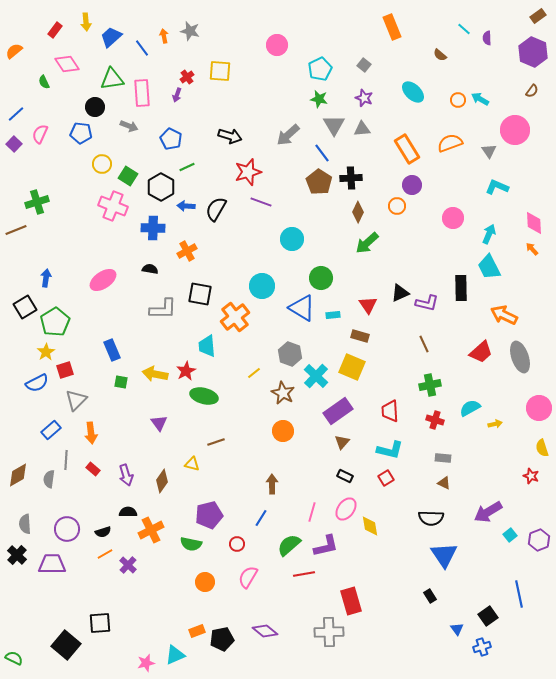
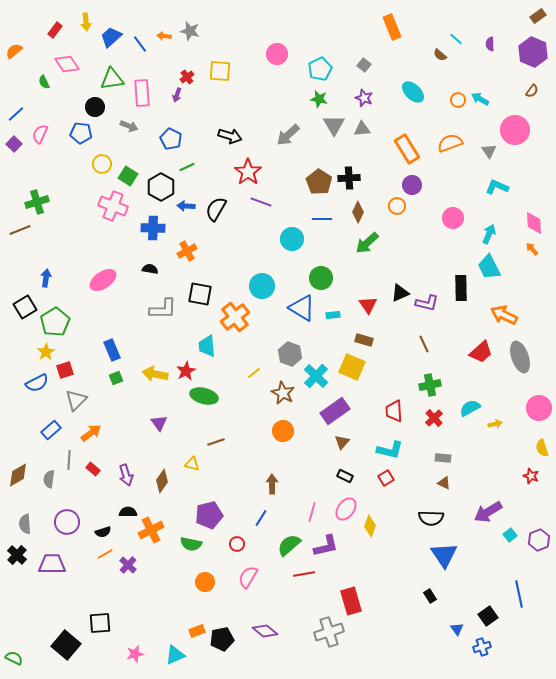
cyan line at (464, 29): moved 8 px left, 10 px down
orange arrow at (164, 36): rotated 72 degrees counterclockwise
purple semicircle at (487, 38): moved 3 px right, 6 px down
pink circle at (277, 45): moved 9 px down
blue line at (142, 48): moved 2 px left, 4 px up
blue line at (322, 153): moved 66 px down; rotated 54 degrees counterclockwise
red star at (248, 172): rotated 20 degrees counterclockwise
black cross at (351, 178): moved 2 px left
brown line at (16, 230): moved 4 px right
brown rectangle at (360, 336): moved 4 px right, 4 px down
green square at (121, 382): moved 5 px left, 4 px up; rotated 32 degrees counterclockwise
purple rectangle at (338, 411): moved 3 px left
red trapezoid at (390, 411): moved 4 px right
red cross at (435, 420): moved 1 px left, 2 px up; rotated 30 degrees clockwise
orange arrow at (91, 433): rotated 120 degrees counterclockwise
gray line at (66, 460): moved 3 px right
yellow diamond at (370, 526): rotated 30 degrees clockwise
purple circle at (67, 529): moved 7 px up
gray cross at (329, 632): rotated 16 degrees counterclockwise
pink star at (146, 663): moved 11 px left, 9 px up
